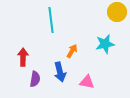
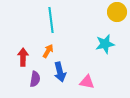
orange arrow: moved 24 px left
